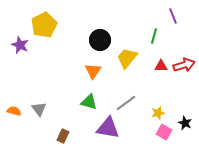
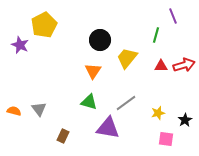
green line: moved 2 px right, 1 px up
black star: moved 3 px up; rotated 16 degrees clockwise
pink square: moved 2 px right, 7 px down; rotated 21 degrees counterclockwise
